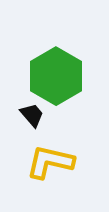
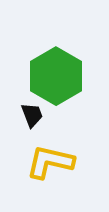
black trapezoid: rotated 20 degrees clockwise
